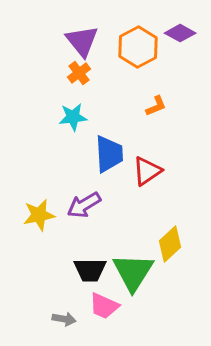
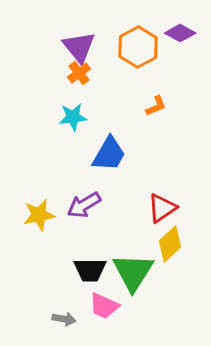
purple triangle: moved 3 px left, 6 px down
blue trapezoid: rotated 33 degrees clockwise
red triangle: moved 15 px right, 37 px down
